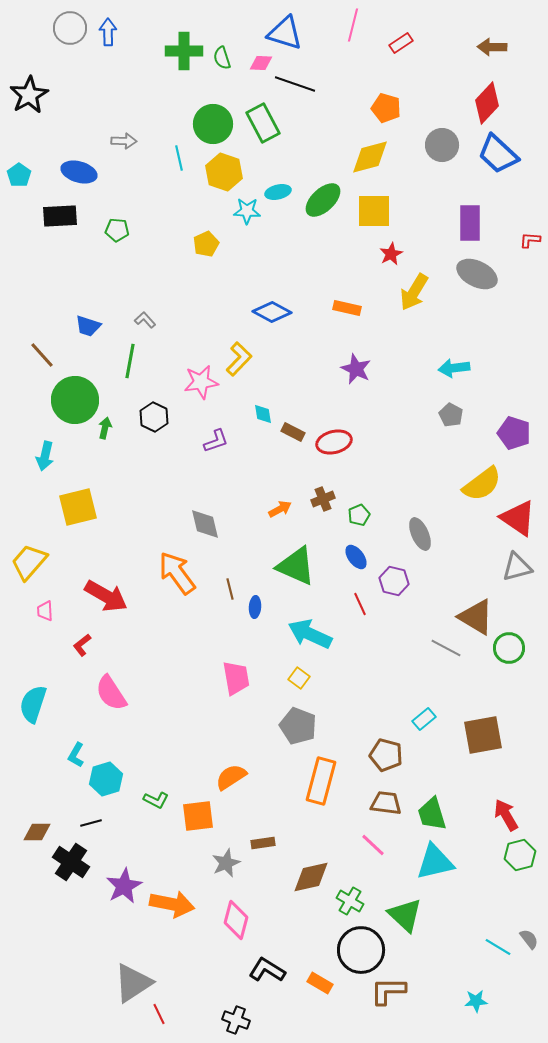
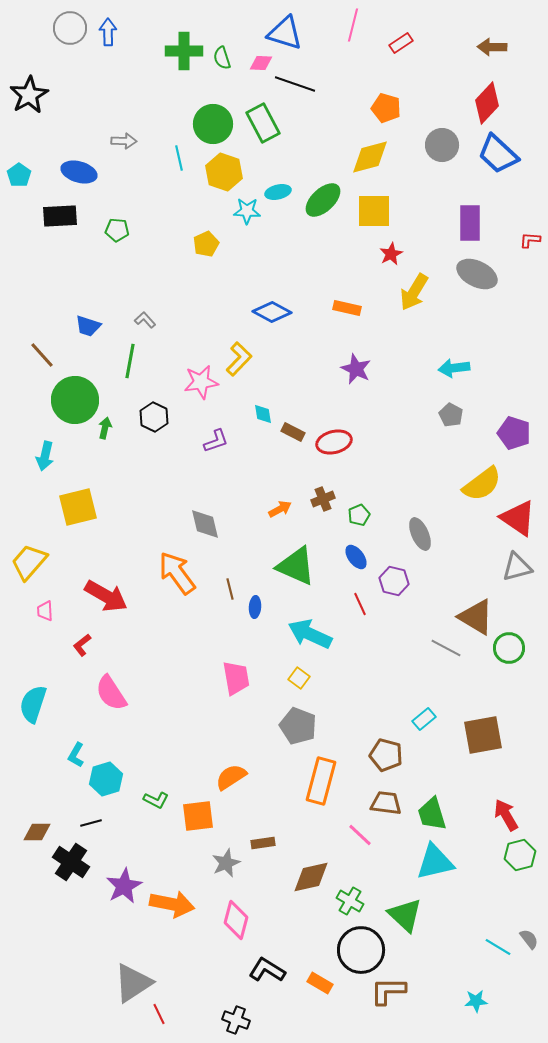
pink line at (373, 845): moved 13 px left, 10 px up
